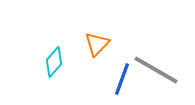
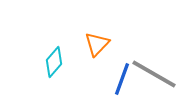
gray line: moved 2 px left, 4 px down
